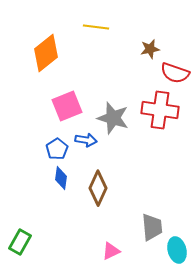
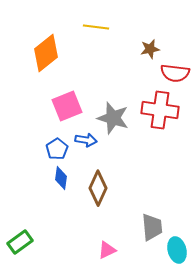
red semicircle: rotated 12 degrees counterclockwise
green rectangle: rotated 25 degrees clockwise
pink triangle: moved 4 px left, 1 px up
